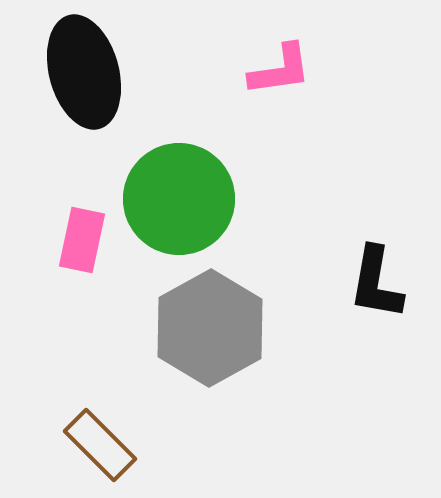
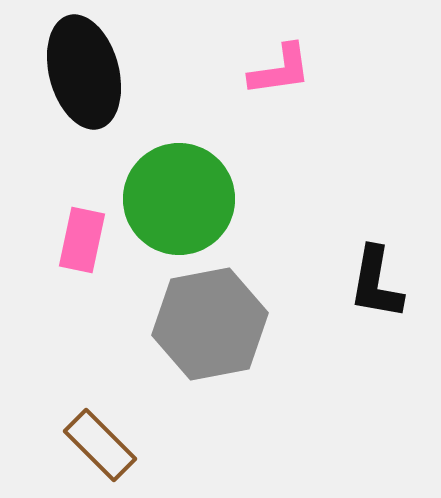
gray hexagon: moved 4 px up; rotated 18 degrees clockwise
